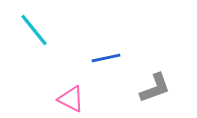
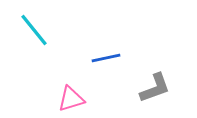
pink triangle: rotated 44 degrees counterclockwise
